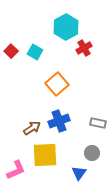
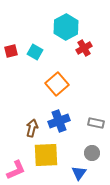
red square: rotated 32 degrees clockwise
gray rectangle: moved 2 px left
brown arrow: rotated 42 degrees counterclockwise
yellow square: moved 1 px right
